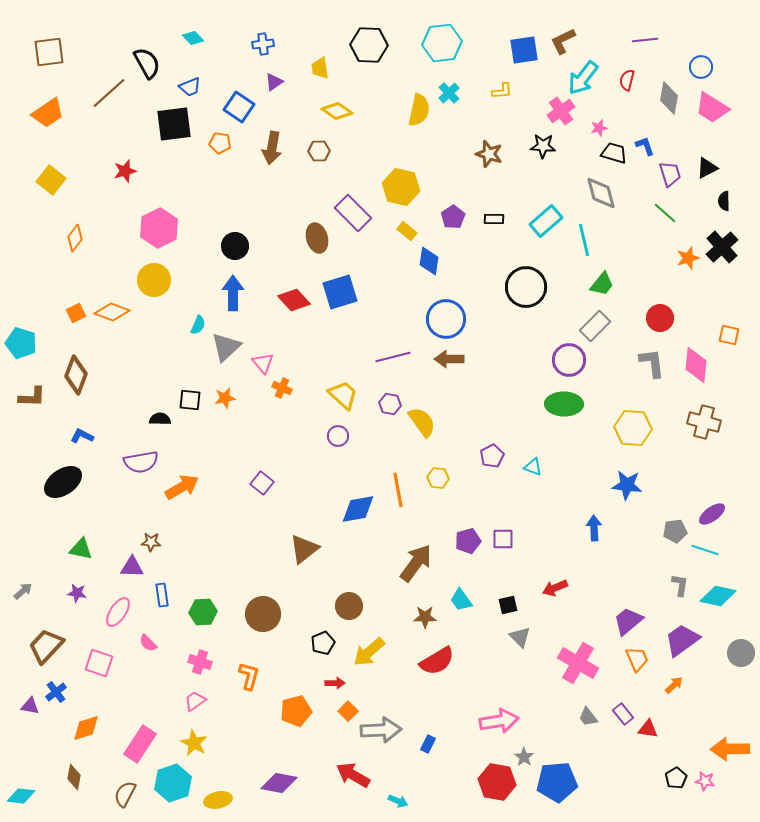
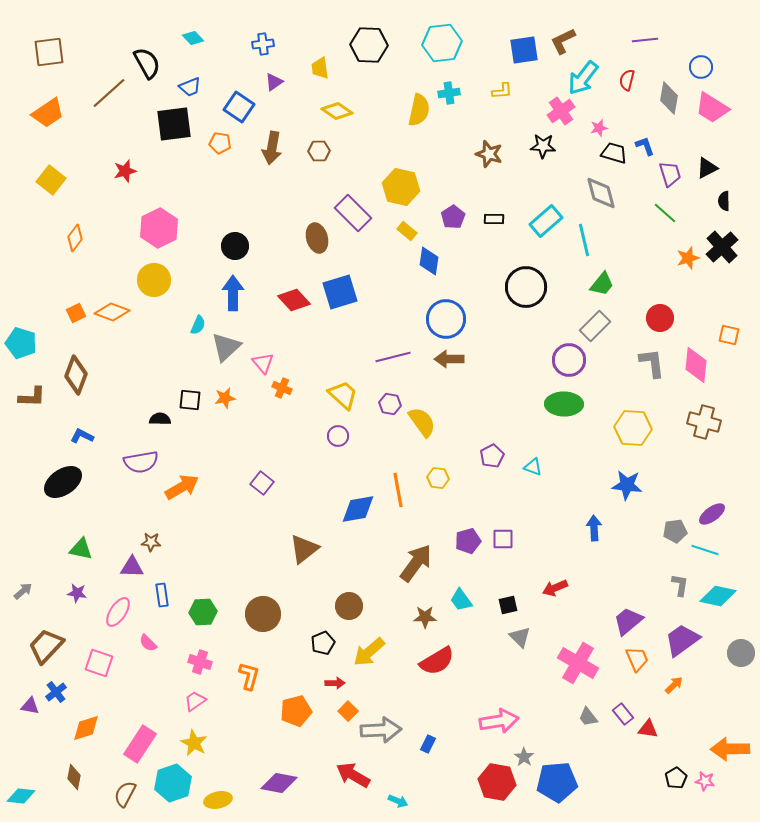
cyan cross at (449, 93): rotated 35 degrees clockwise
